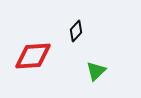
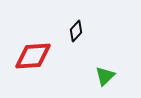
green triangle: moved 9 px right, 5 px down
